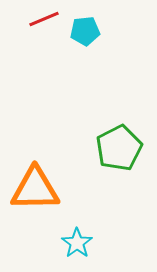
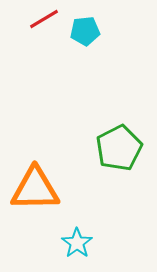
red line: rotated 8 degrees counterclockwise
